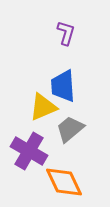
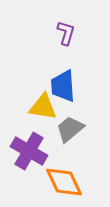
yellow triangle: rotated 32 degrees clockwise
